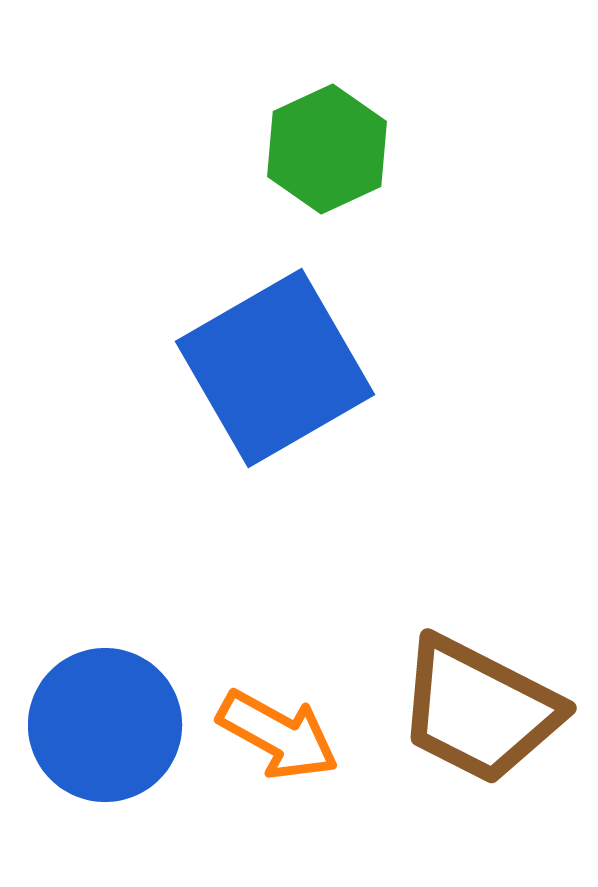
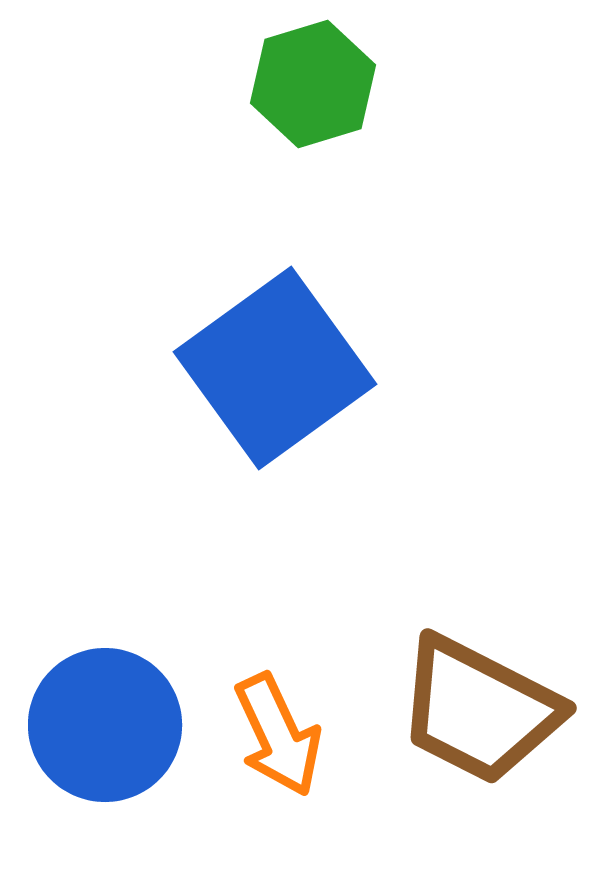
green hexagon: moved 14 px left, 65 px up; rotated 8 degrees clockwise
blue square: rotated 6 degrees counterclockwise
orange arrow: rotated 36 degrees clockwise
